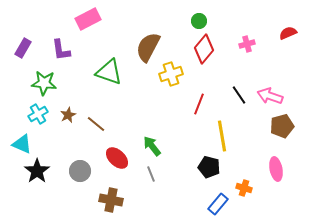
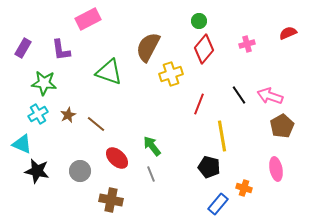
brown pentagon: rotated 15 degrees counterclockwise
black star: rotated 25 degrees counterclockwise
